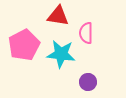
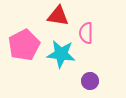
purple circle: moved 2 px right, 1 px up
